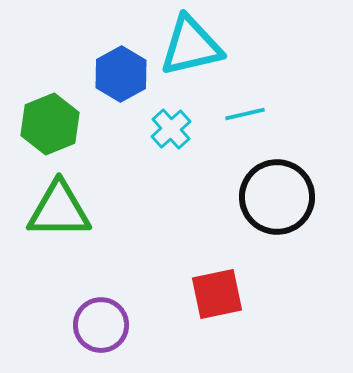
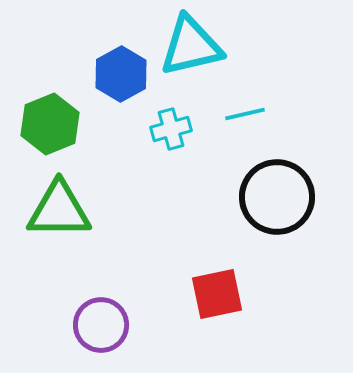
cyan cross: rotated 27 degrees clockwise
